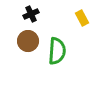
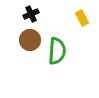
brown circle: moved 2 px right, 1 px up
